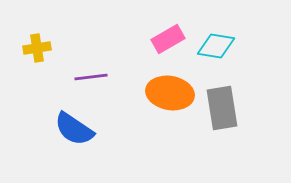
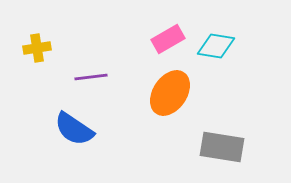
orange ellipse: rotated 66 degrees counterclockwise
gray rectangle: moved 39 px down; rotated 72 degrees counterclockwise
